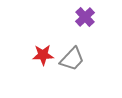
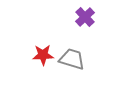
gray trapezoid: rotated 116 degrees counterclockwise
